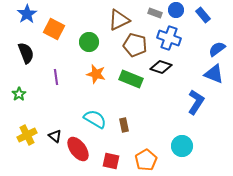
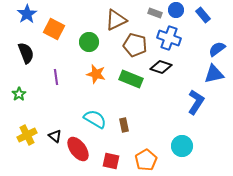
brown triangle: moved 3 px left
blue triangle: rotated 35 degrees counterclockwise
